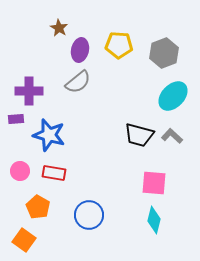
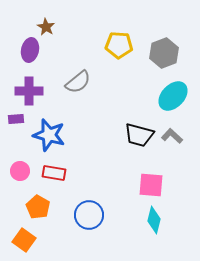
brown star: moved 13 px left, 1 px up
purple ellipse: moved 50 px left
pink square: moved 3 px left, 2 px down
